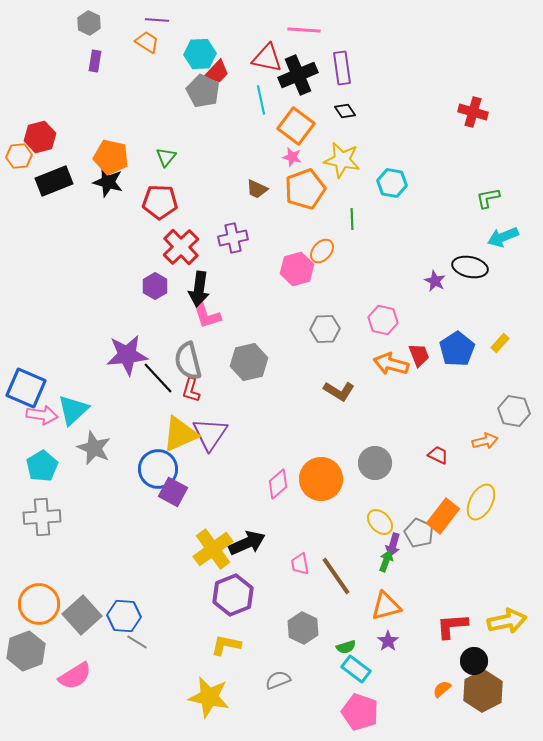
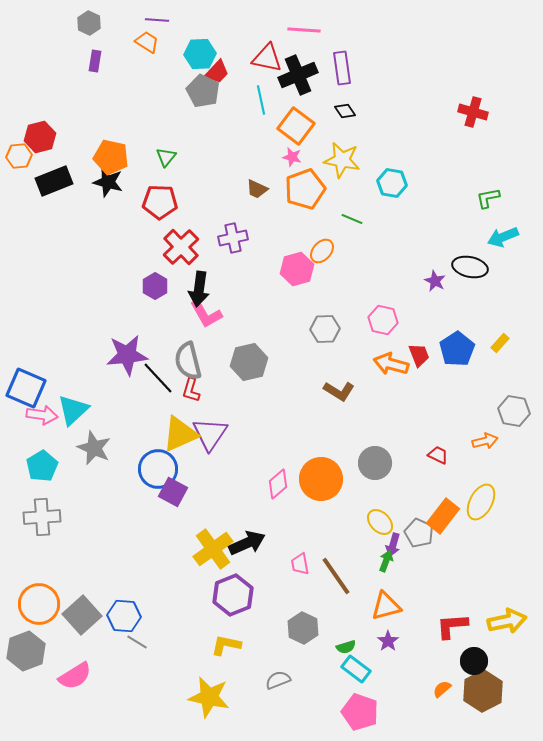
green line at (352, 219): rotated 65 degrees counterclockwise
pink L-shape at (206, 314): rotated 12 degrees counterclockwise
